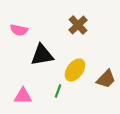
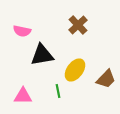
pink semicircle: moved 3 px right, 1 px down
green line: rotated 32 degrees counterclockwise
